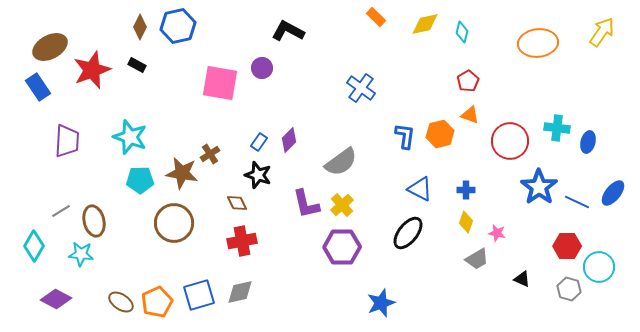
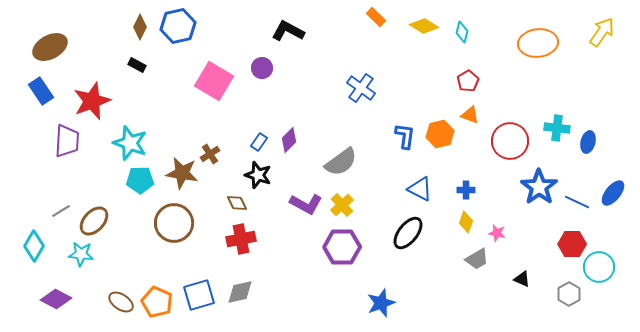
yellow diamond at (425, 24): moved 1 px left, 2 px down; rotated 44 degrees clockwise
red star at (92, 70): moved 31 px down
pink square at (220, 83): moved 6 px left, 2 px up; rotated 21 degrees clockwise
blue rectangle at (38, 87): moved 3 px right, 4 px down
cyan star at (130, 137): moved 6 px down
purple L-shape at (306, 204): rotated 48 degrees counterclockwise
brown ellipse at (94, 221): rotated 56 degrees clockwise
red cross at (242, 241): moved 1 px left, 2 px up
red hexagon at (567, 246): moved 5 px right, 2 px up
gray hexagon at (569, 289): moved 5 px down; rotated 15 degrees clockwise
orange pentagon at (157, 302): rotated 24 degrees counterclockwise
